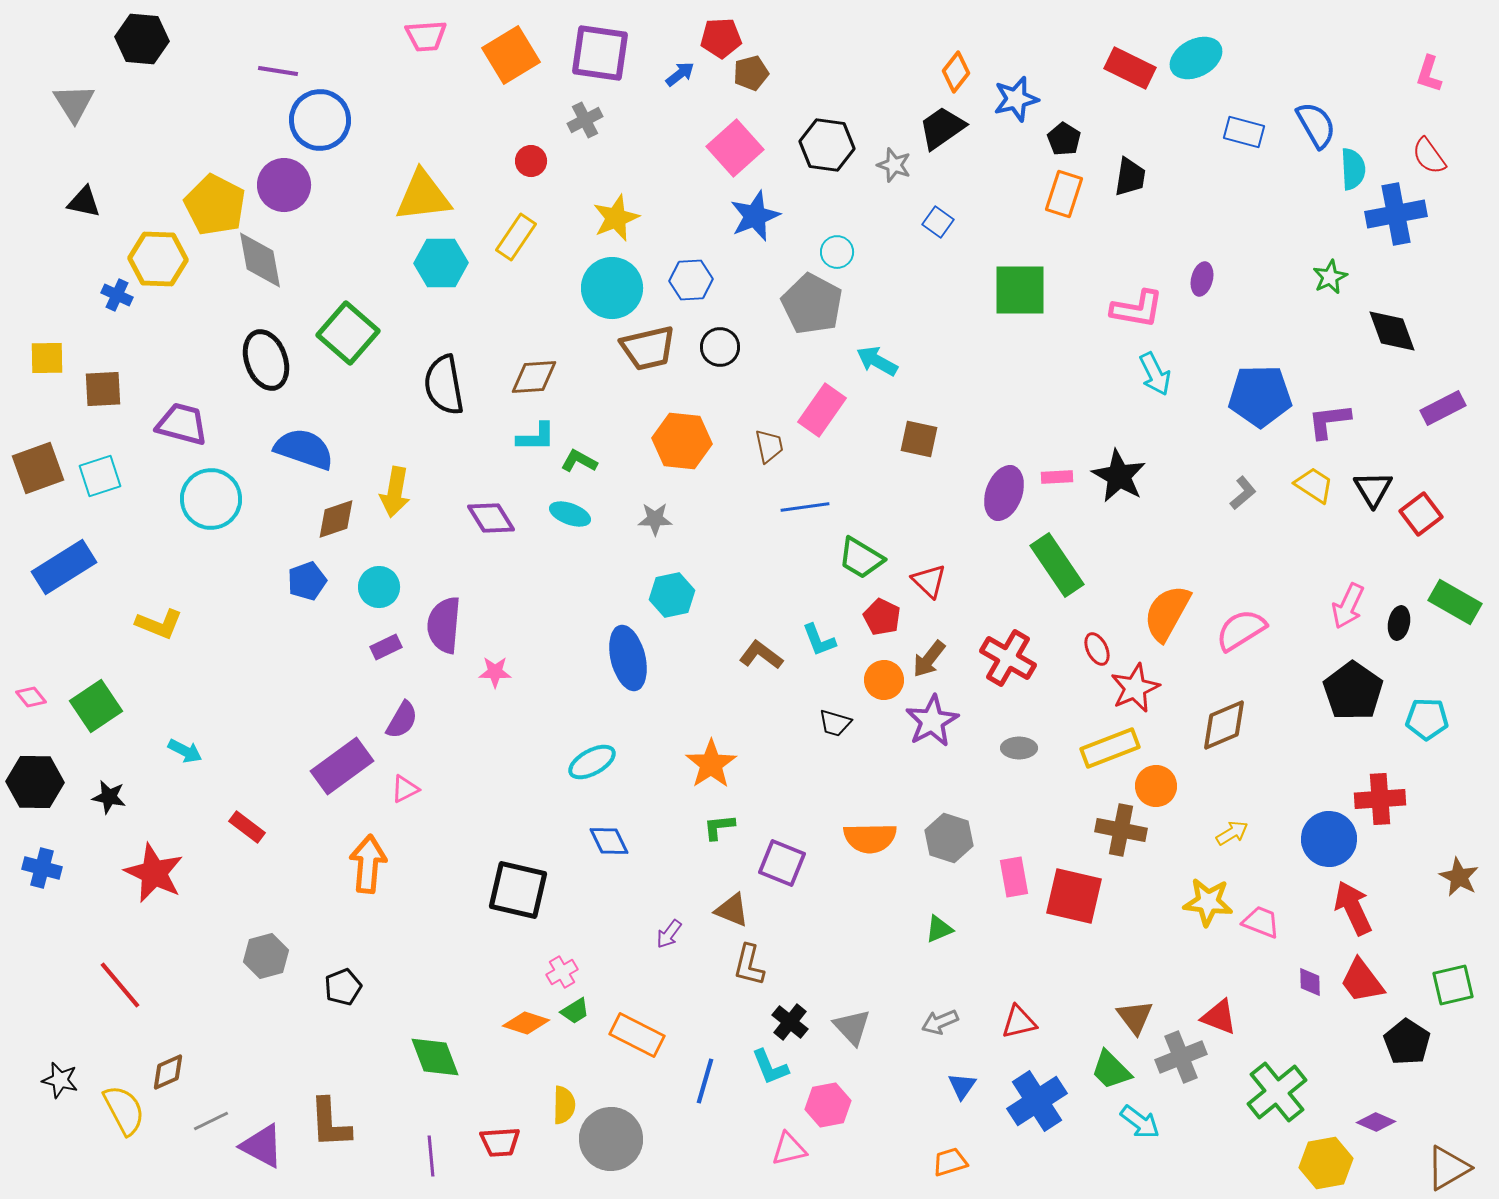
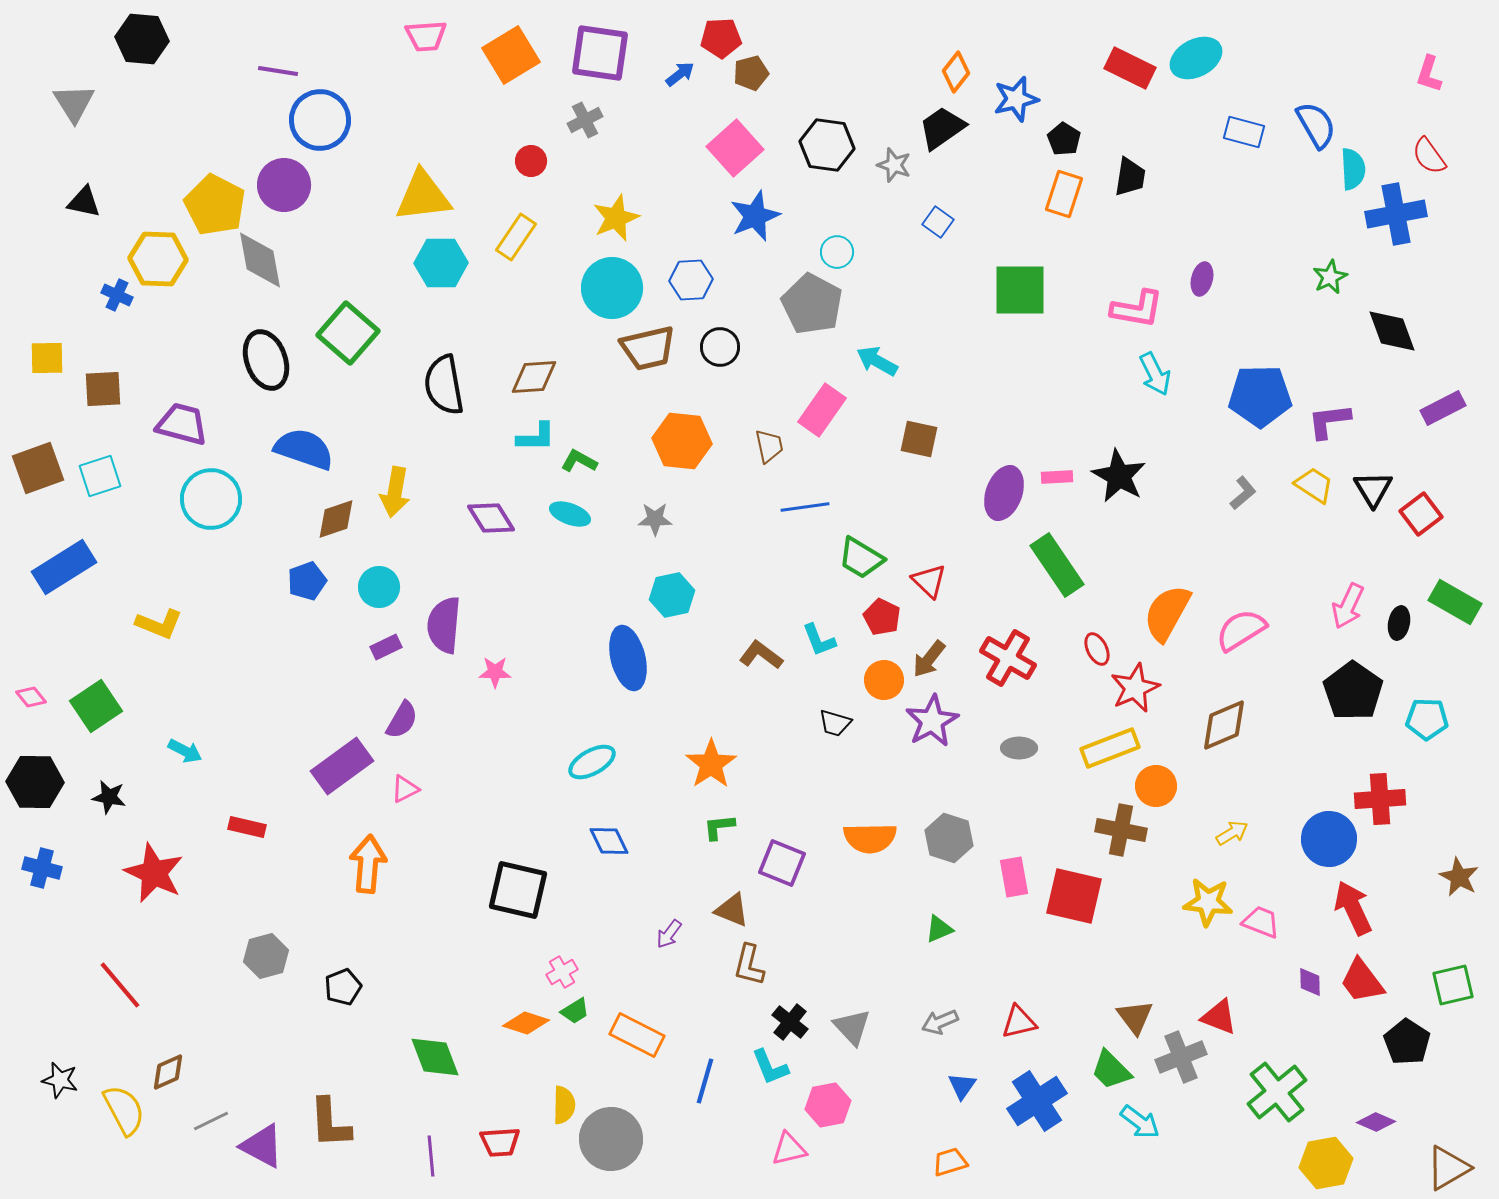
red rectangle at (247, 827): rotated 24 degrees counterclockwise
